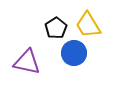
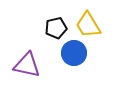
black pentagon: rotated 20 degrees clockwise
purple triangle: moved 3 px down
